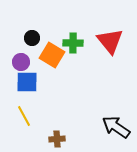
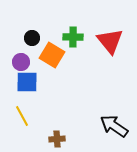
green cross: moved 6 px up
yellow line: moved 2 px left
black arrow: moved 2 px left, 1 px up
